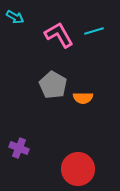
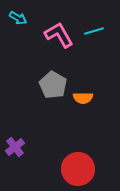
cyan arrow: moved 3 px right, 1 px down
purple cross: moved 4 px left, 1 px up; rotated 30 degrees clockwise
